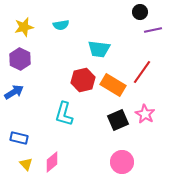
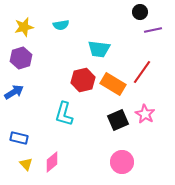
purple hexagon: moved 1 px right, 1 px up; rotated 15 degrees clockwise
orange rectangle: moved 1 px up
